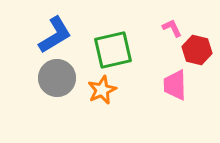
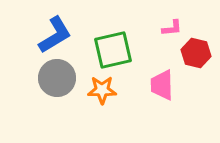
pink L-shape: rotated 110 degrees clockwise
red hexagon: moved 1 px left, 3 px down
pink trapezoid: moved 13 px left
orange star: rotated 24 degrees clockwise
